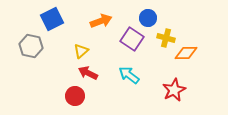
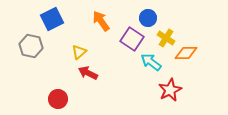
orange arrow: rotated 105 degrees counterclockwise
yellow cross: rotated 18 degrees clockwise
yellow triangle: moved 2 px left, 1 px down
cyan arrow: moved 22 px right, 13 px up
red star: moved 4 px left
red circle: moved 17 px left, 3 px down
